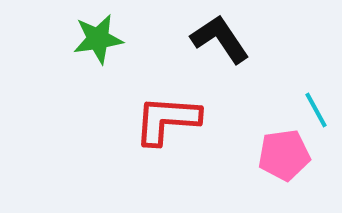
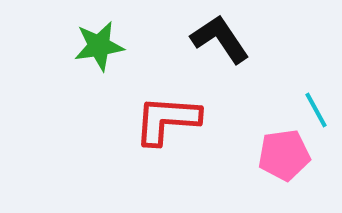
green star: moved 1 px right, 7 px down
